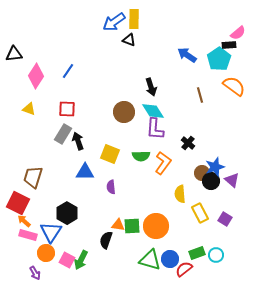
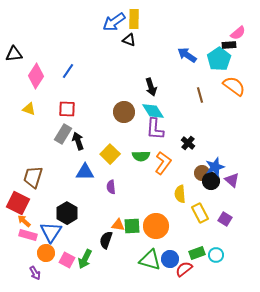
yellow square at (110, 154): rotated 24 degrees clockwise
green arrow at (81, 260): moved 4 px right, 1 px up
